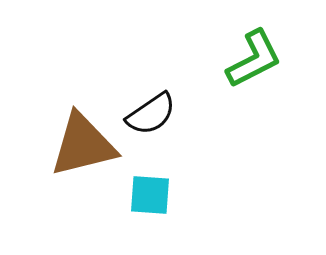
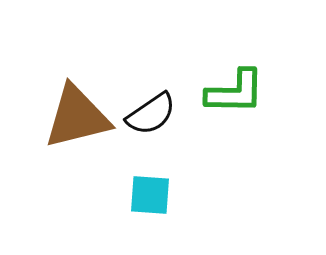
green L-shape: moved 19 px left, 33 px down; rotated 28 degrees clockwise
brown triangle: moved 6 px left, 28 px up
